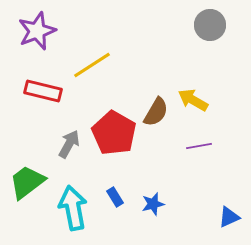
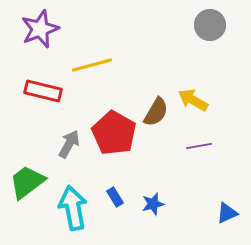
purple star: moved 3 px right, 2 px up
yellow line: rotated 18 degrees clockwise
blue triangle: moved 2 px left, 4 px up
